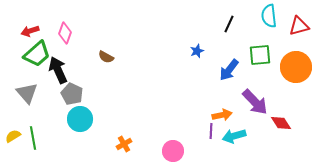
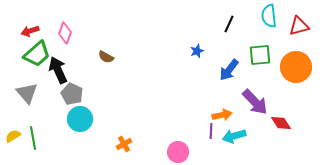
pink circle: moved 5 px right, 1 px down
